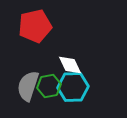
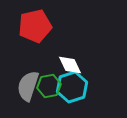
cyan hexagon: moved 1 px left; rotated 16 degrees counterclockwise
